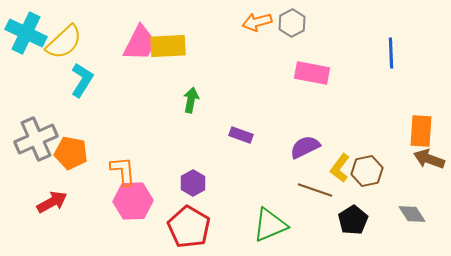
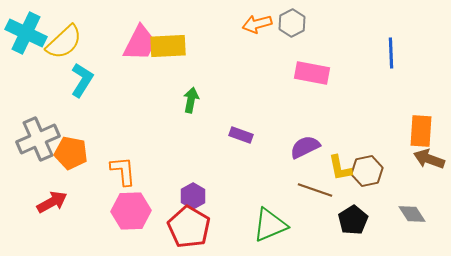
orange arrow: moved 2 px down
gray cross: moved 2 px right
yellow L-shape: rotated 48 degrees counterclockwise
purple hexagon: moved 13 px down
pink hexagon: moved 2 px left, 10 px down
